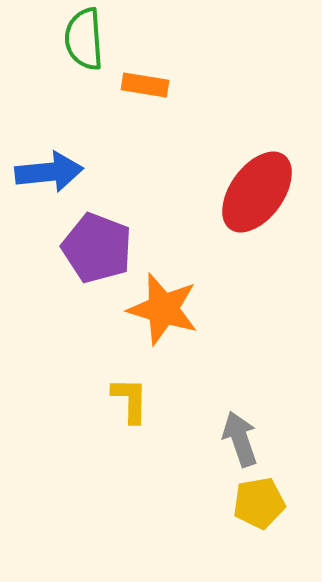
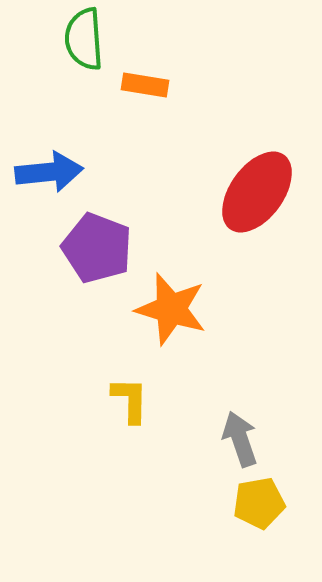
orange star: moved 8 px right
